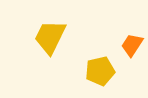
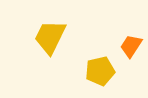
orange trapezoid: moved 1 px left, 1 px down
